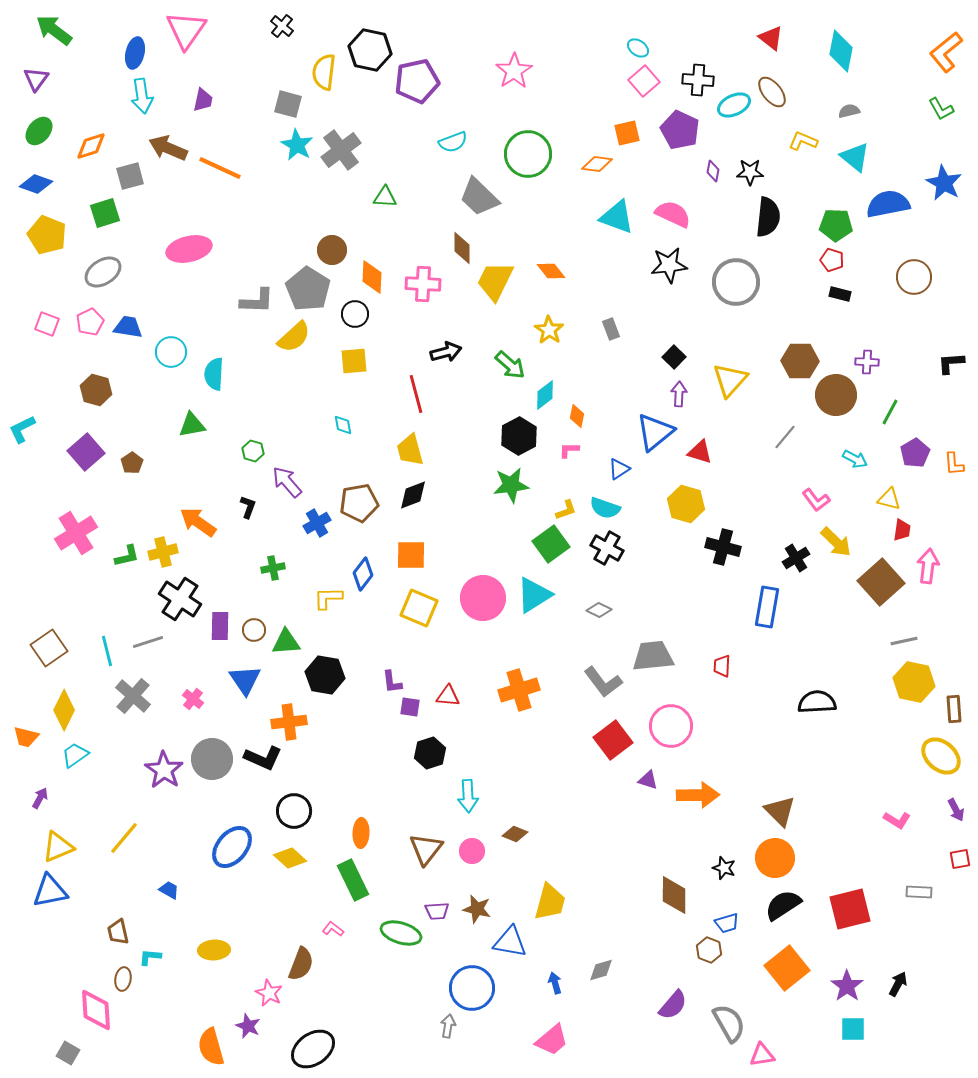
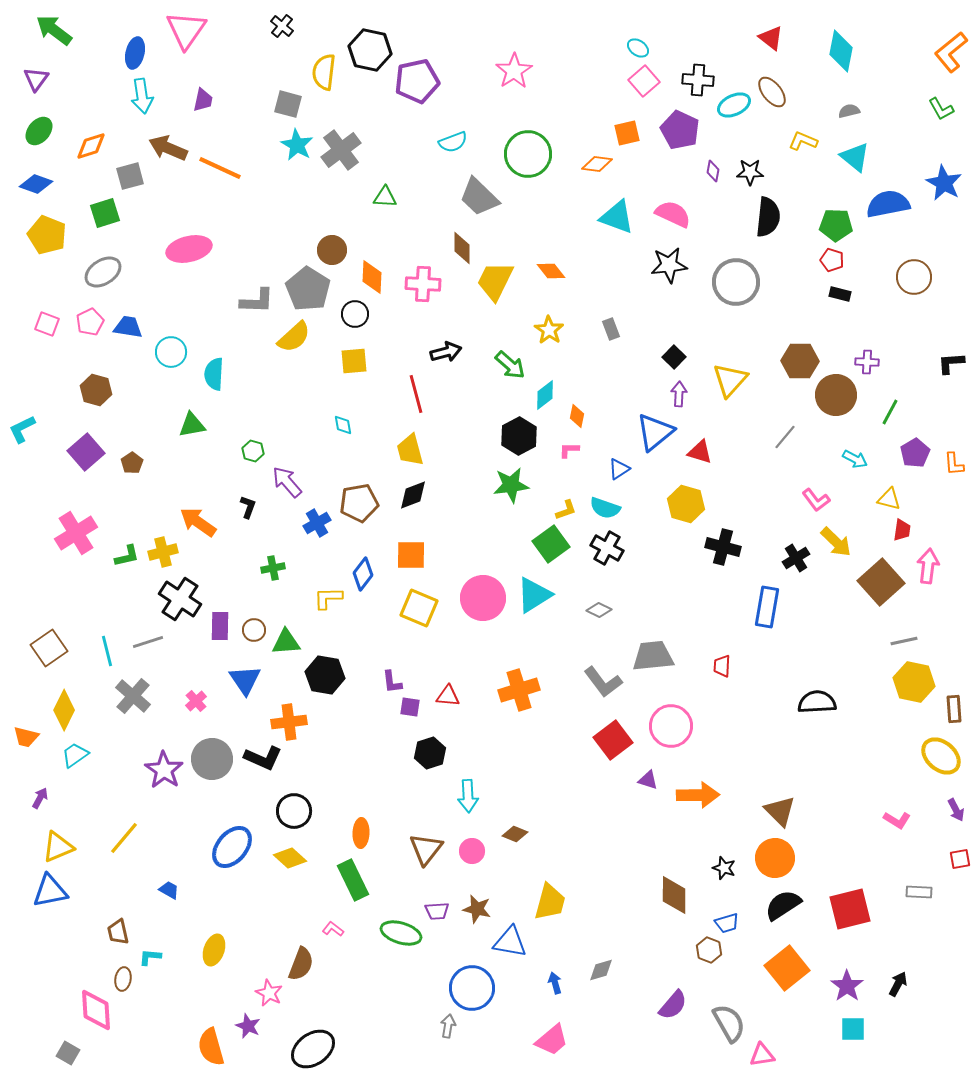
orange L-shape at (946, 52): moved 5 px right
pink cross at (193, 699): moved 3 px right, 2 px down; rotated 10 degrees clockwise
yellow ellipse at (214, 950): rotated 68 degrees counterclockwise
